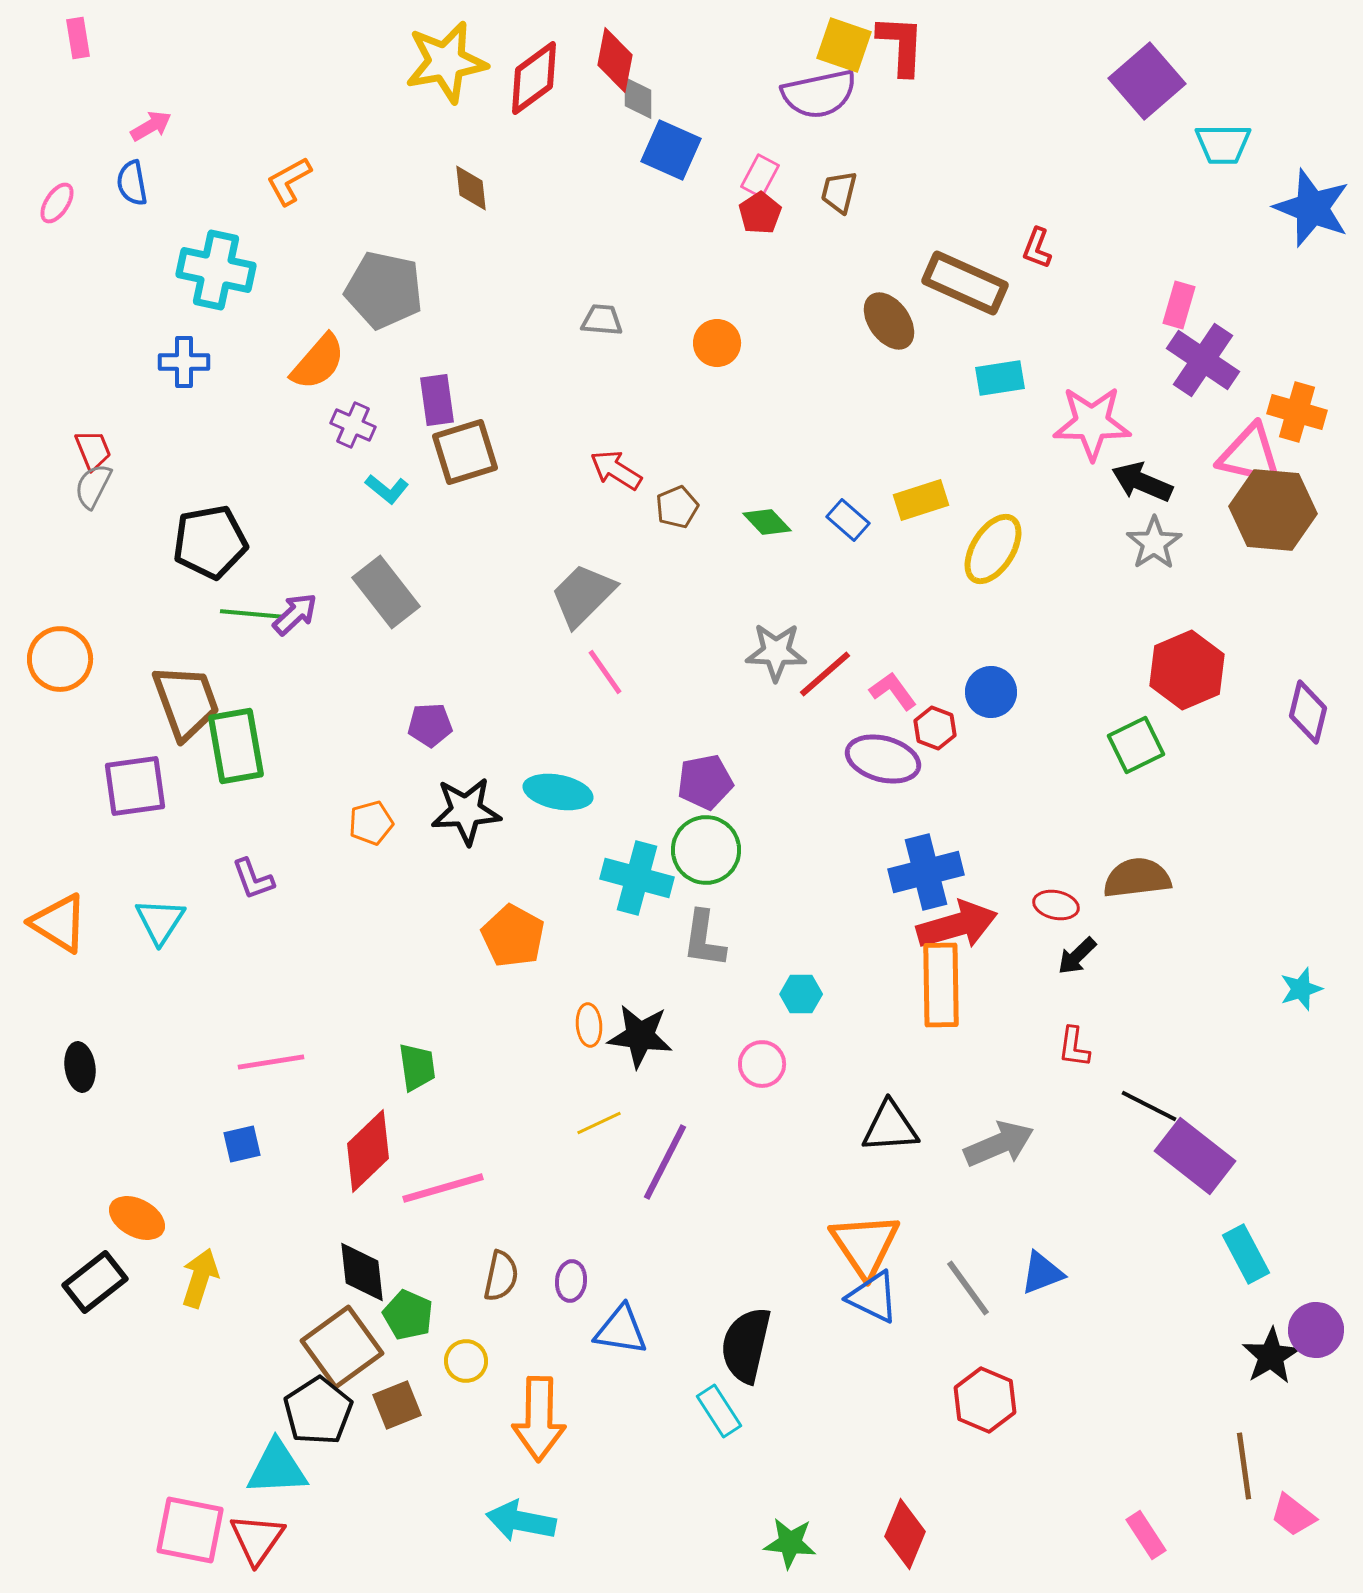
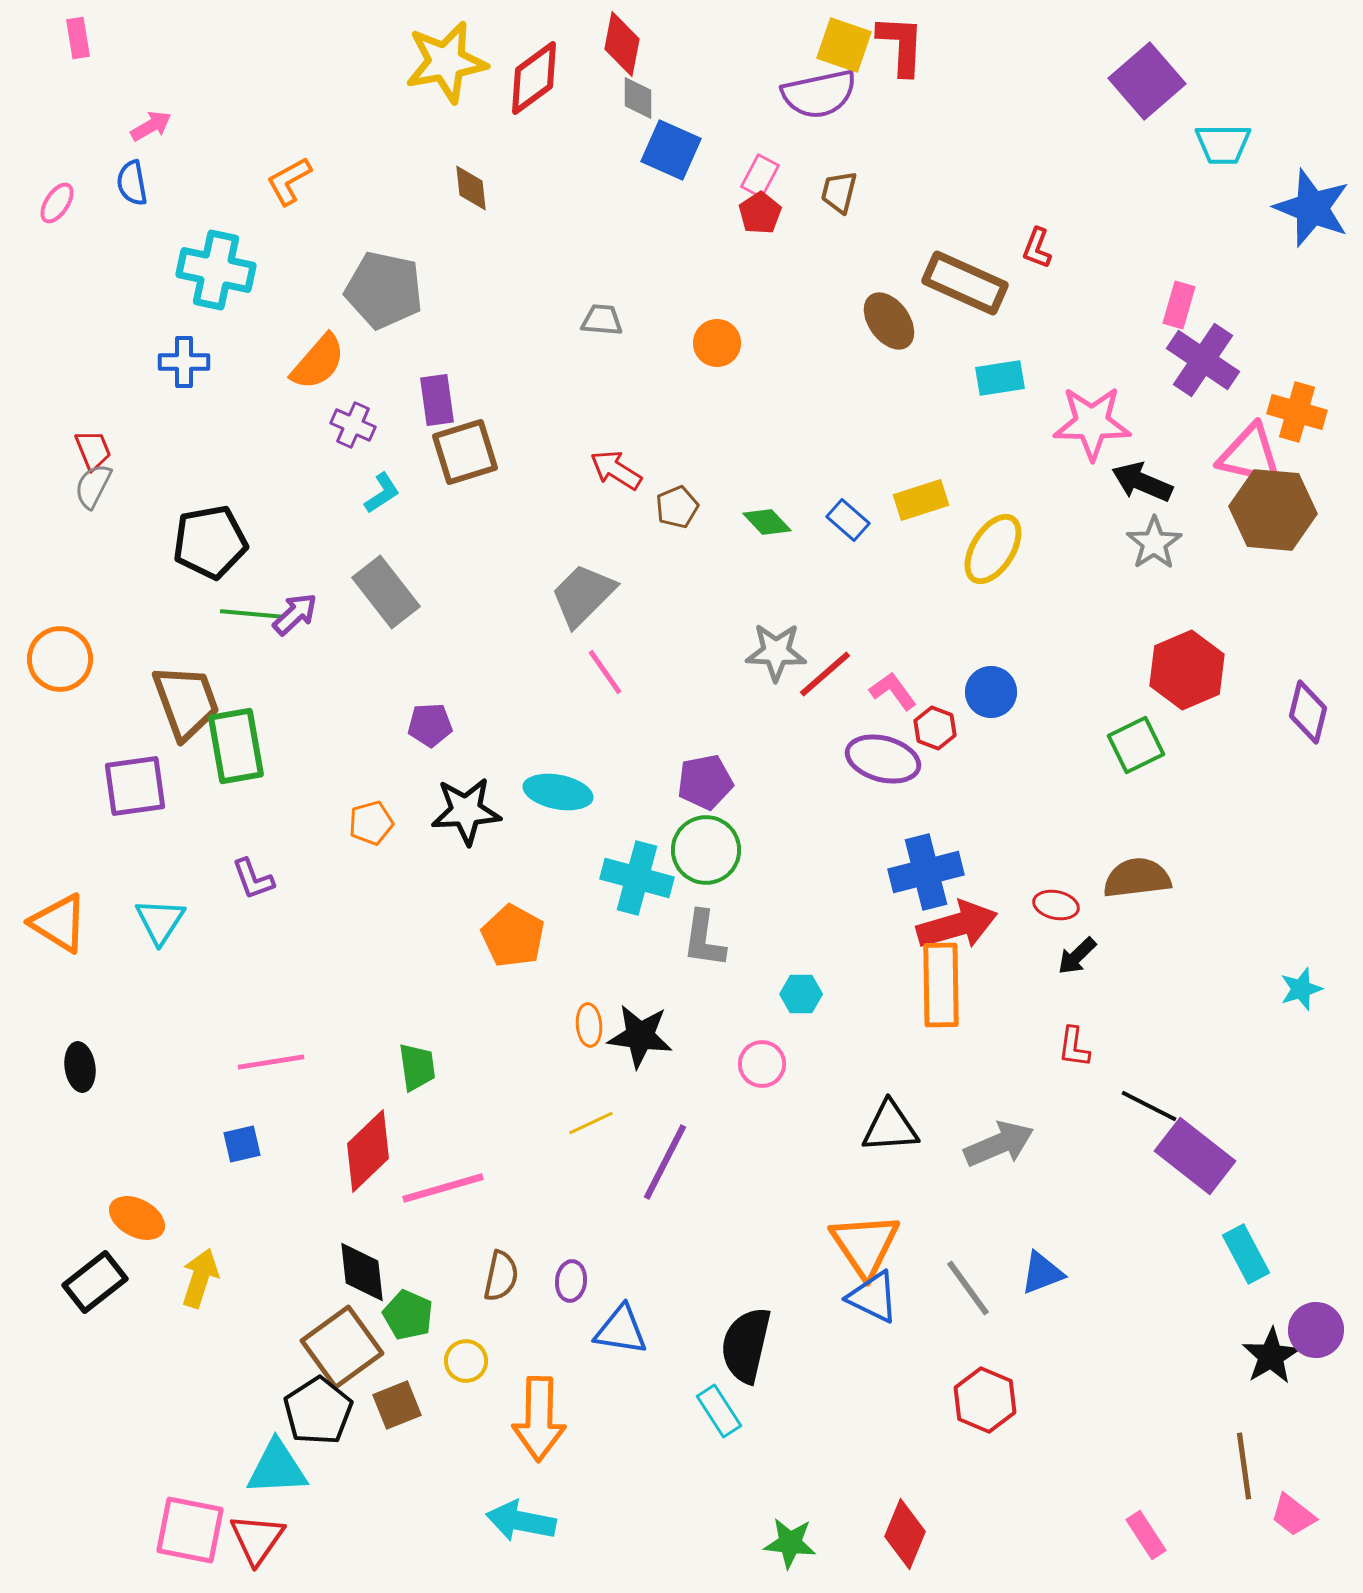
red diamond at (615, 60): moved 7 px right, 16 px up
cyan L-shape at (387, 489): moved 5 px left, 4 px down; rotated 72 degrees counterclockwise
yellow line at (599, 1123): moved 8 px left
